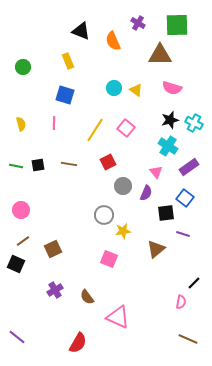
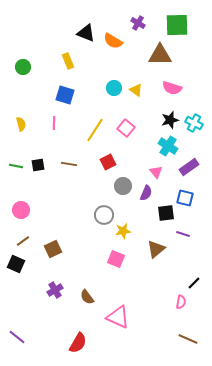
black triangle at (81, 31): moved 5 px right, 2 px down
orange semicircle at (113, 41): rotated 36 degrees counterclockwise
blue square at (185, 198): rotated 24 degrees counterclockwise
pink square at (109, 259): moved 7 px right
